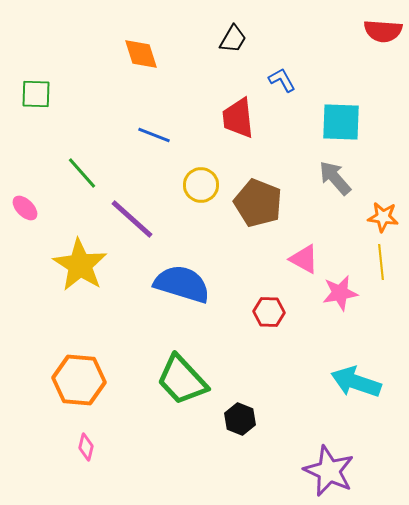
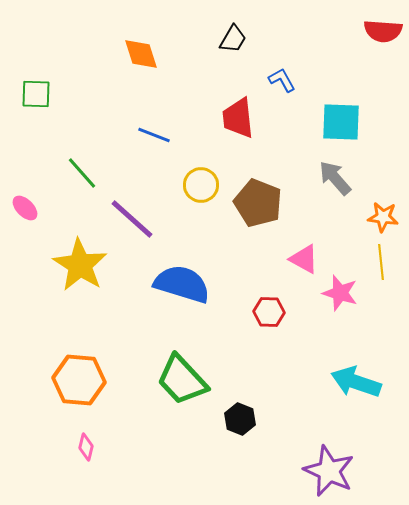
pink star: rotated 27 degrees clockwise
